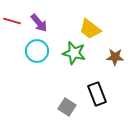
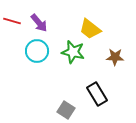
green star: moved 1 px left, 1 px up
black rectangle: rotated 10 degrees counterclockwise
gray square: moved 1 px left, 3 px down
